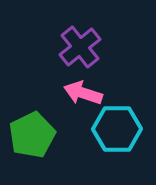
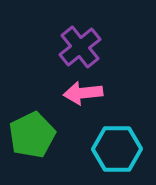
pink arrow: rotated 24 degrees counterclockwise
cyan hexagon: moved 20 px down
